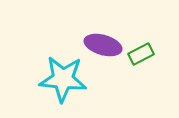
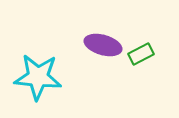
cyan star: moved 25 px left, 2 px up
